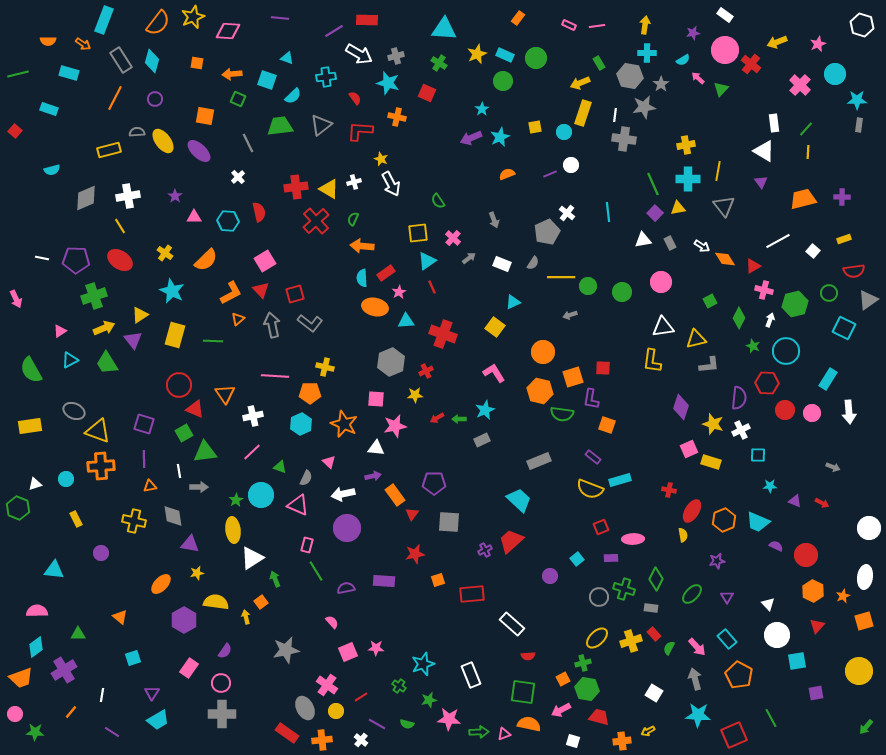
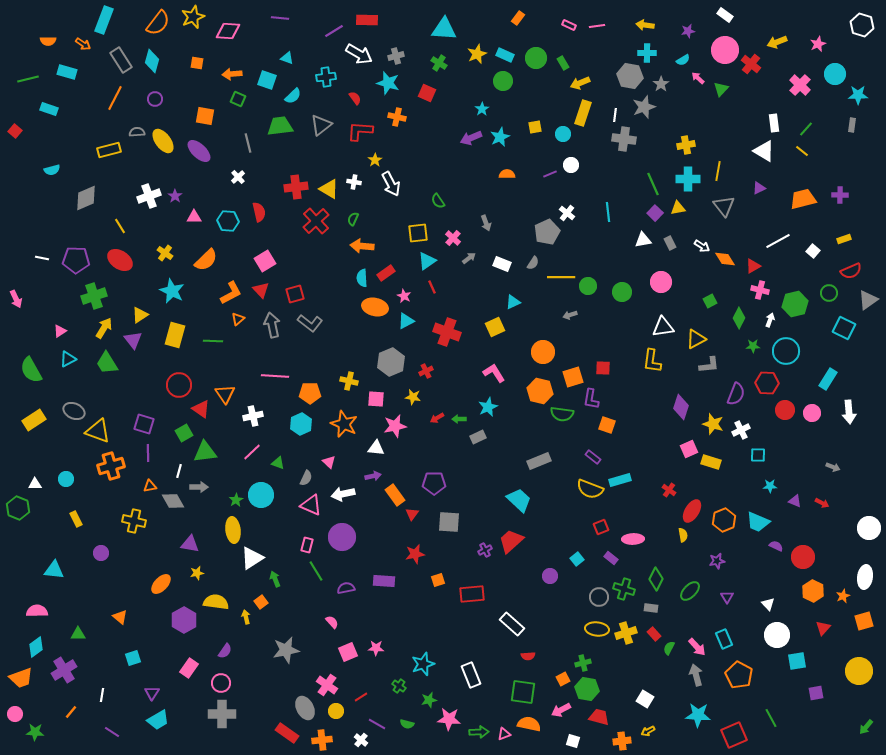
yellow arrow at (645, 25): rotated 90 degrees counterclockwise
purple star at (693, 33): moved 5 px left, 2 px up
green rectangle at (599, 63): moved 36 px left
cyan rectangle at (69, 73): moved 2 px left, 1 px up
green line at (18, 74): moved 10 px right, 5 px down
cyan star at (857, 100): moved 1 px right, 5 px up
gray star at (644, 107): rotated 10 degrees counterclockwise
gray rectangle at (859, 125): moved 7 px left
cyan circle at (564, 132): moved 1 px left, 2 px down
gray line at (248, 143): rotated 12 degrees clockwise
yellow line at (808, 152): moved 6 px left, 1 px up; rotated 56 degrees counterclockwise
yellow star at (381, 159): moved 6 px left, 1 px down; rotated 16 degrees clockwise
orange semicircle at (507, 174): rotated 21 degrees clockwise
white cross at (354, 182): rotated 24 degrees clockwise
purple triangle at (761, 182): moved 2 px left, 6 px down; rotated 40 degrees clockwise
white cross at (128, 196): moved 21 px right; rotated 10 degrees counterclockwise
purple cross at (842, 197): moved 2 px left, 2 px up
gray arrow at (494, 220): moved 8 px left, 3 px down
red semicircle at (854, 271): moved 3 px left; rotated 15 degrees counterclockwise
pink cross at (764, 290): moved 4 px left
pink star at (399, 292): moved 5 px right, 4 px down; rotated 16 degrees counterclockwise
cyan triangle at (406, 321): rotated 24 degrees counterclockwise
yellow square at (495, 327): rotated 30 degrees clockwise
yellow arrow at (104, 328): rotated 35 degrees counterclockwise
red cross at (443, 334): moved 4 px right, 2 px up
yellow triangle at (696, 339): rotated 15 degrees counterclockwise
green star at (753, 346): rotated 24 degrees counterclockwise
cyan triangle at (70, 360): moved 2 px left, 1 px up
yellow cross at (325, 367): moved 24 px right, 14 px down
yellow star at (415, 395): moved 2 px left, 2 px down; rotated 14 degrees clockwise
purple semicircle at (739, 398): moved 3 px left, 4 px up; rotated 15 degrees clockwise
red triangle at (195, 409): moved 6 px right; rotated 12 degrees clockwise
cyan star at (485, 410): moved 3 px right, 3 px up
yellow rectangle at (30, 426): moved 4 px right, 6 px up; rotated 25 degrees counterclockwise
gray rectangle at (482, 440): moved 4 px left, 3 px up
purple line at (144, 459): moved 4 px right, 6 px up
orange cross at (101, 466): moved 10 px right; rotated 12 degrees counterclockwise
green triangle at (280, 467): moved 2 px left, 4 px up
white line at (179, 471): rotated 24 degrees clockwise
white triangle at (35, 484): rotated 16 degrees clockwise
red cross at (669, 490): rotated 24 degrees clockwise
pink triangle at (298, 505): moved 13 px right
gray diamond at (173, 516): moved 15 px up; rotated 20 degrees counterclockwise
purple circle at (347, 528): moved 5 px left, 9 px down
red circle at (806, 555): moved 3 px left, 2 px down
purple rectangle at (611, 558): rotated 40 degrees clockwise
green ellipse at (692, 594): moved 2 px left, 3 px up
red triangle at (817, 626): moved 6 px right, 2 px down
yellow ellipse at (597, 638): moved 9 px up; rotated 50 degrees clockwise
cyan rectangle at (727, 639): moved 3 px left; rotated 18 degrees clockwise
yellow cross at (631, 641): moved 5 px left, 8 px up
gray arrow at (695, 679): moved 1 px right, 4 px up
white square at (654, 693): moved 9 px left, 6 px down
